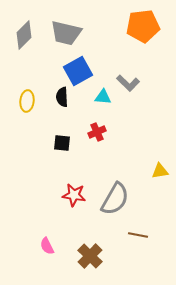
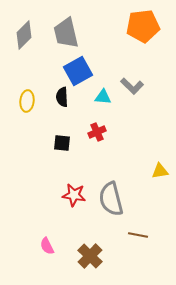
gray trapezoid: rotated 64 degrees clockwise
gray L-shape: moved 4 px right, 3 px down
gray semicircle: moved 4 px left; rotated 136 degrees clockwise
